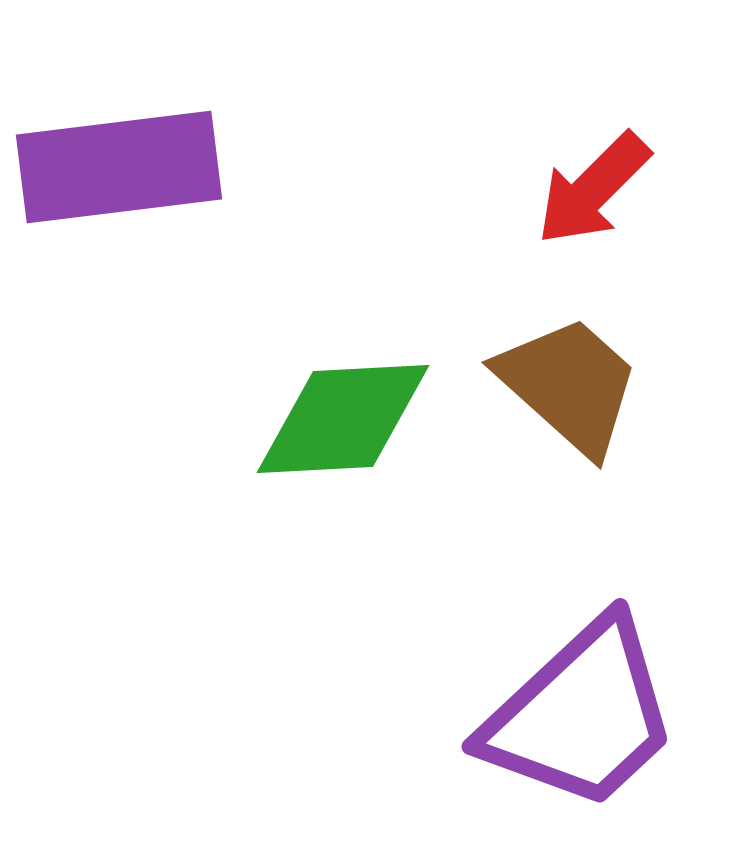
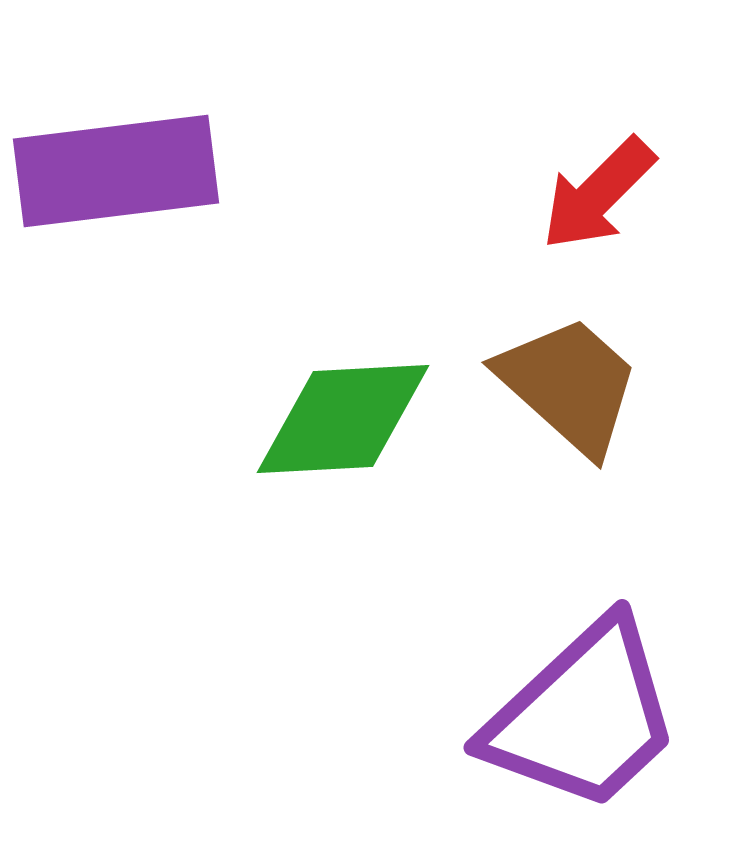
purple rectangle: moved 3 px left, 4 px down
red arrow: moved 5 px right, 5 px down
purple trapezoid: moved 2 px right, 1 px down
